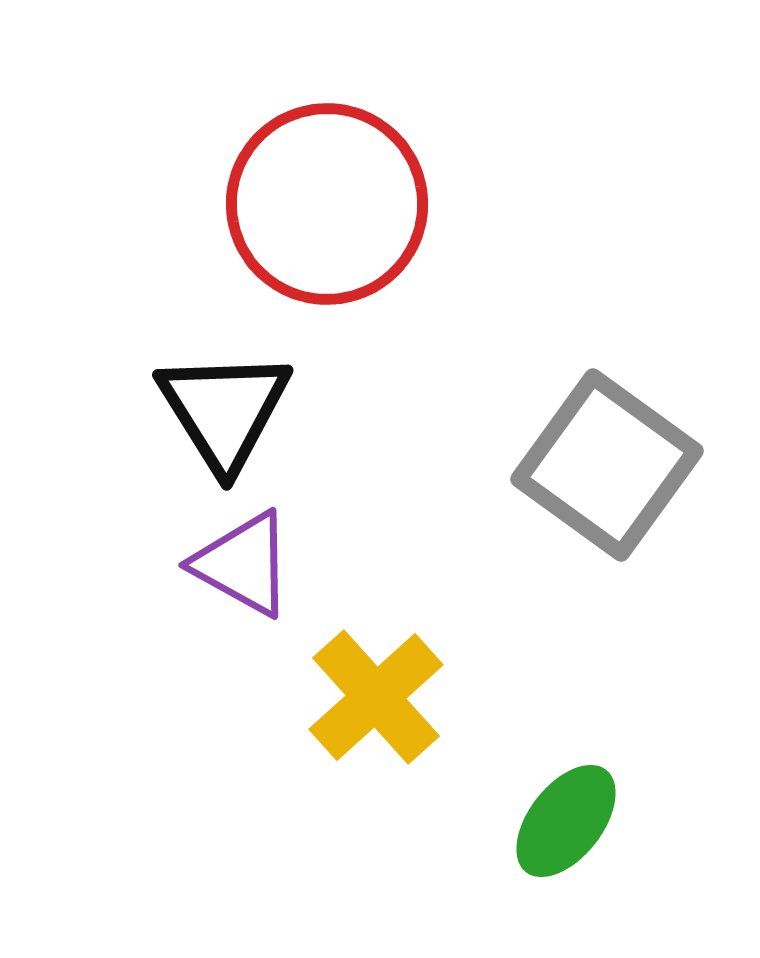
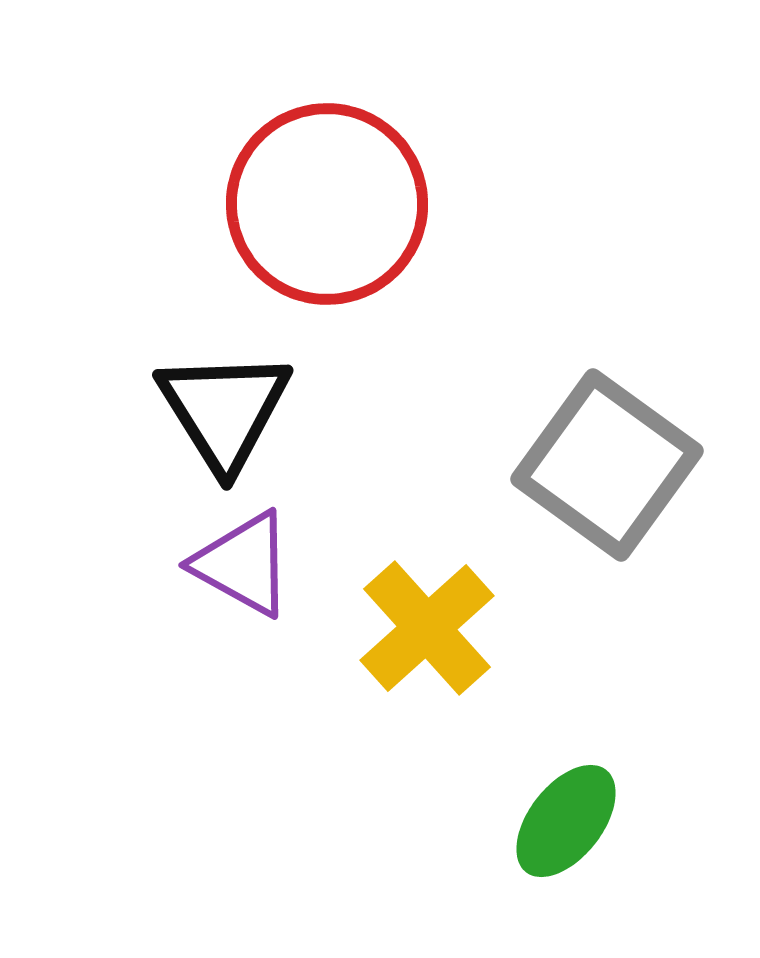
yellow cross: moved 51 px right, 69 px up
